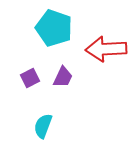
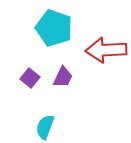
red arrow: moved 1 px down
purple square: rotated 24 degrees counterclockwise
cyan semicircle: moved 2 px right, 1 px down
